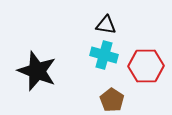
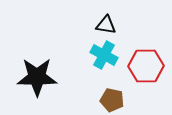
cyan cross: rotated 12 degrees clockwise
black star: moved 6 px down; rotated 21 degrees counterclockwise
brown pentagon: rotated 20 degrees counterclockwise
